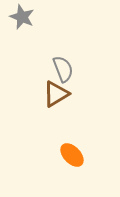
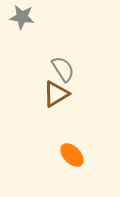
gray star: rotated 15 degrees counterclockwise
gray semicircle: rotated 12 degrees counterclockwise
